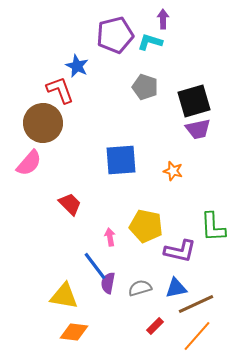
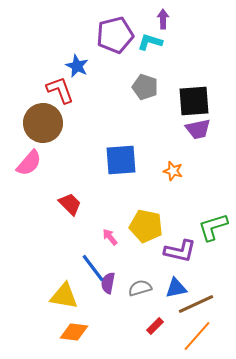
black square: rotated 12 degrees clockwise
green L-shape: rotated 76 degrees clockwise
pink arrow: rotated 30 degrees counterclockwise
blue line: moved 2 px left, 2 px down
